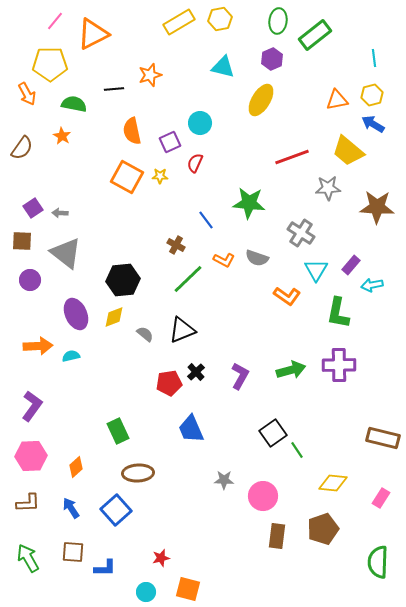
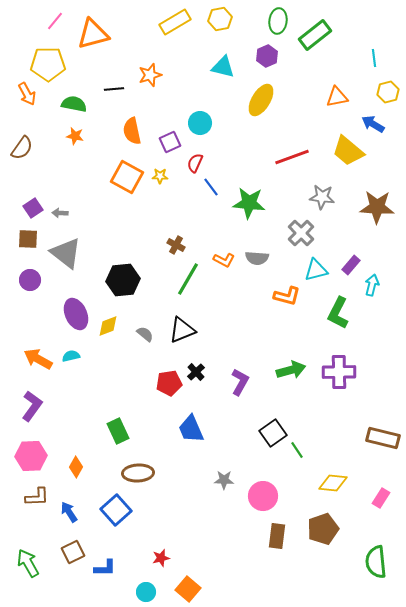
yellow rectangle at (179, 22): moved 4 px left
orange triangle at (93, 34): rotated 12 degrees clockwise
purple hexagon at (272, 59): moved 5 px left, 3 px up
yellow pentagon at (50, 64): moved 2 px left
yellow hexagon at (372, 95): moved 16 px right, 3 px up
orange triangle at (337, 100): moved 3 px up
orange star at (62, 136): moved 13 px right; rotated 18 degrees counterclockwise
gray star at (328, 188): moved 6 px left, 9 px down; rotated 10 degrees clockwise
blue line at (206, 220): moved 5 px right, 33 px up
gray cross at (301, 233): rotated 12 degrees clockwise
brown square at (22, 241): moved 6 px right, 2 px up
gray semicircle at (257, 258): rotated 15 degrees counterclockwise
cyan triangle at (316, 270): rotated 45 degrees clockwise
green line at (188, 279): rotated 16 degrees counterclockwise
cyan arrow at (372, 285): rotated 115 degrees clockwise
orange L-shape at (287, 296): rotated 20 degrees counterclockwise
green L-shape at (338, 313): rotated 16 degrees clockwise
yellow diamond at (114, 317): moved 6 px left, 9 px down
orange arrow at (38, 346): moved 13 px down; rotated 148 degrees counterclockwise
purple cross at (339, 365): moved 7 px down
purple L-shape at (240, 376): moved 6 px down
orange diamond at (76, 467): rotated 20 degrees counterclockwise
brown L-shape at (28, 503): moved 9 px right, 6 px up
blue arrow at (71, 508): moved 2 px left, 4 px down
brown square at (73, 552): rotated 30 degrees counterclockwise
green arrow at (28, 558): moved 5 px down
green semicircle at (378, 562): moved 2 px left; rotated 8 degrees counterclockwise
orange square at (188, 589): rotated 25 degrees clockwise
